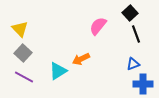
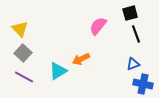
black square: rotated 28 degrees clockwise
blue cross: rotated 12 degrees clockwise
